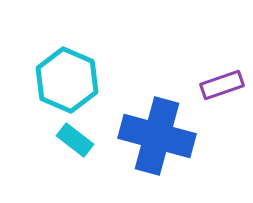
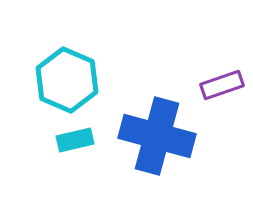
cyan rectangle: rotated 51 degrees counterclockwise
